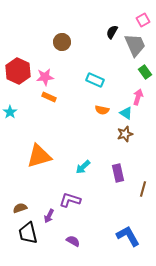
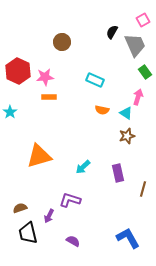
orange rectangle: rotated 24 degrees counterclockwise
brown star: moved 2 px right, 2 px down
blue L-shape: moved 2 px down
